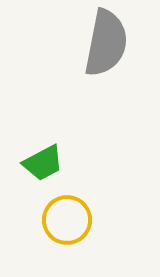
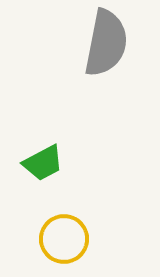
yellow circle: moved 3 px left, 19 px down
